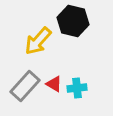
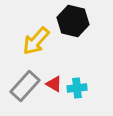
yellow arrow: moved 2 px left
